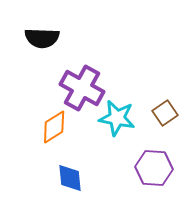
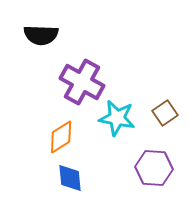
black semicircle: moved 1 px left, 3 px up
purple cross: moved 6 px up
orange diamond: moved 7 px right, 10 px down
